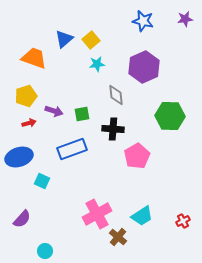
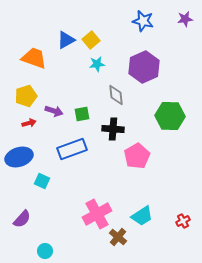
blue triangle: moved 2 px right, 1 px down; rotated 12 degrees clockwise
